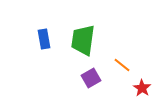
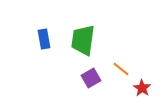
orange line: moved 1 px left, 4 px down
